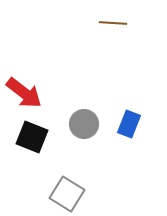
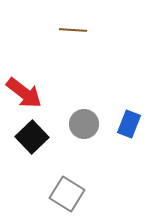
brown line: moved 40 px left, 7 px down
black square: rotated 24 degrees clockwise
